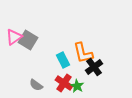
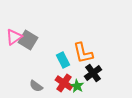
black cross: moved 1 px left, 6 px down
gray semicircle: moved 1 px down
